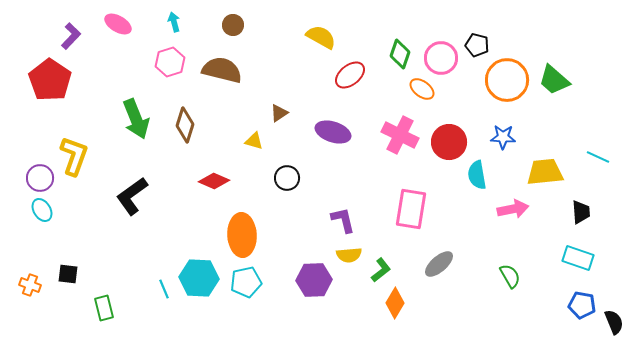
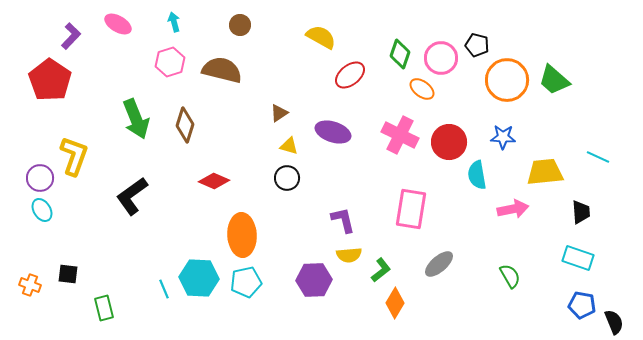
brown circle at (233, 25): moved 7 px right
yellow triangle at (254, 141): moved 35 px right, 5 px down
